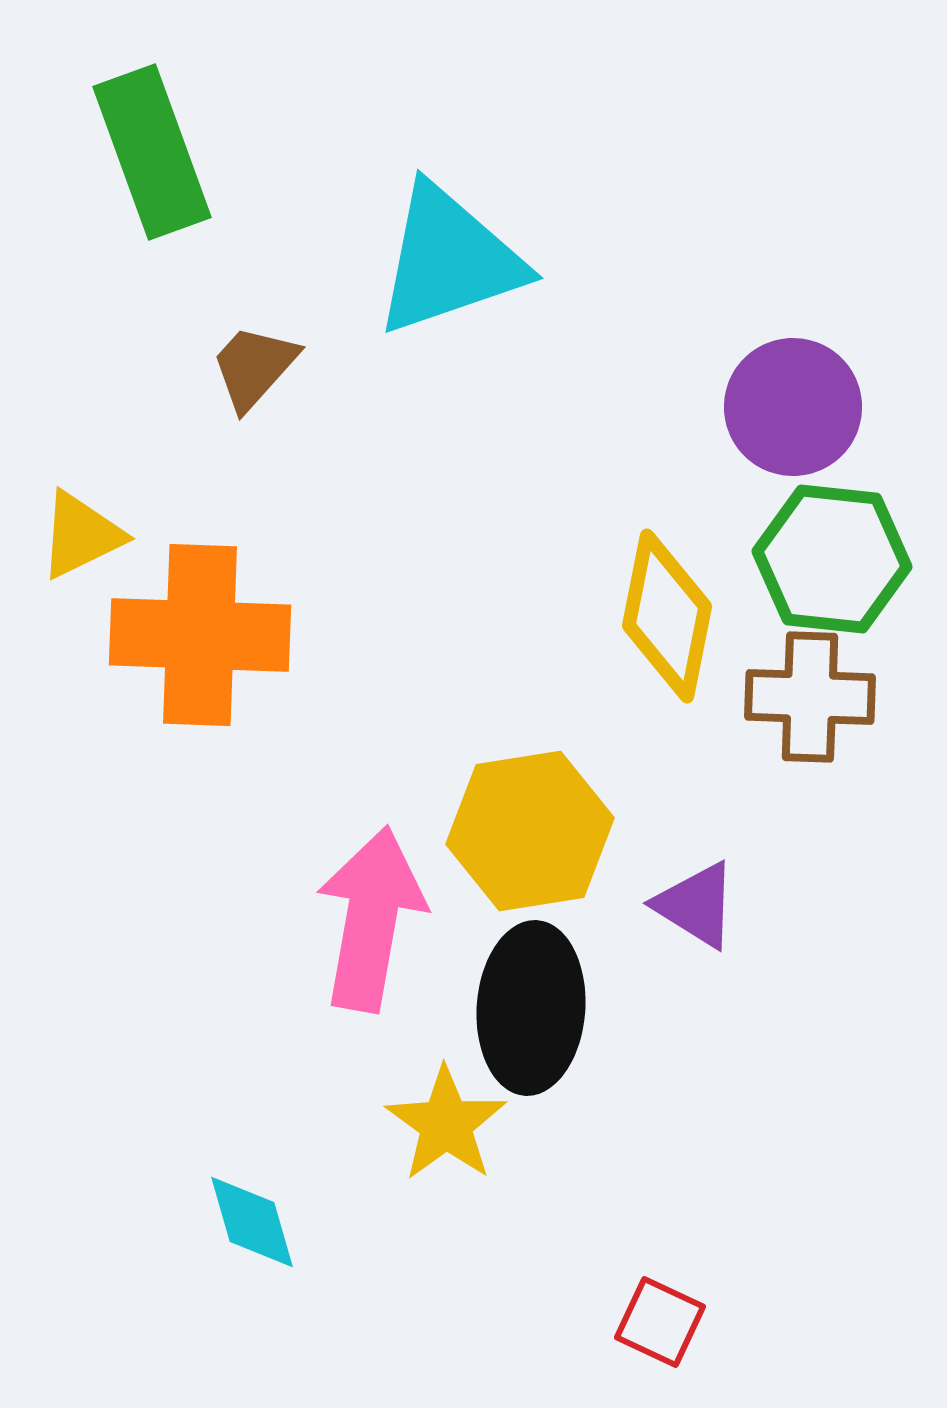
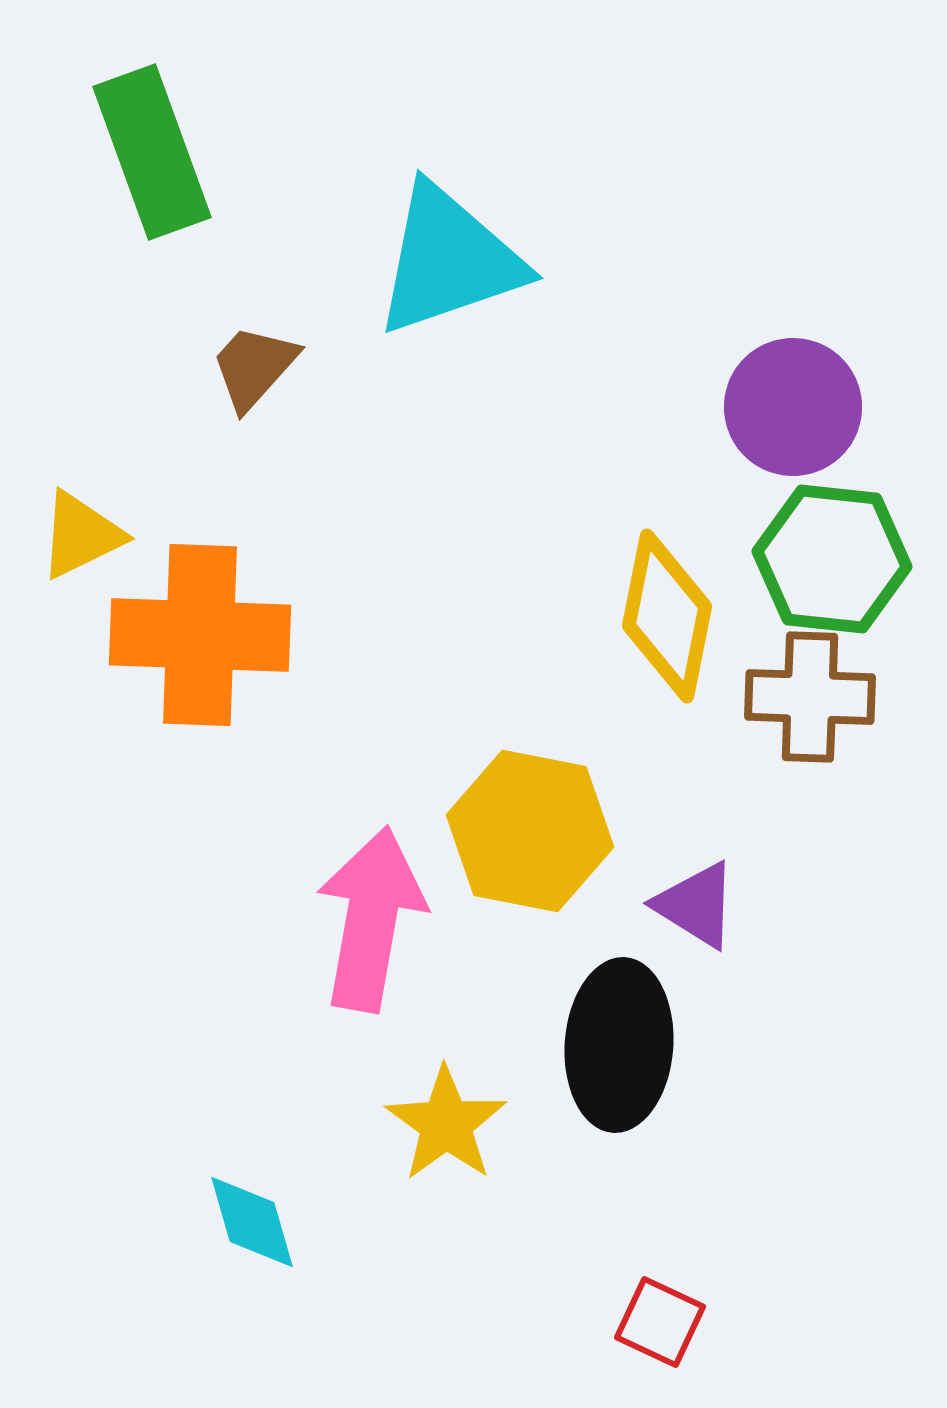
yellow hexagon: rotated 20 degrees clockwise
black ellipse: moved 88 px right, 37 px down
